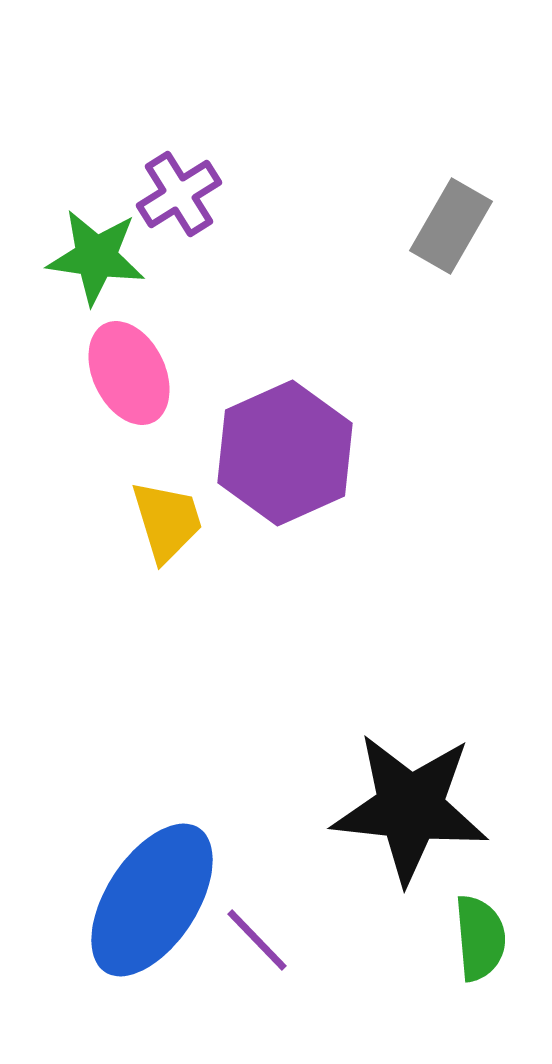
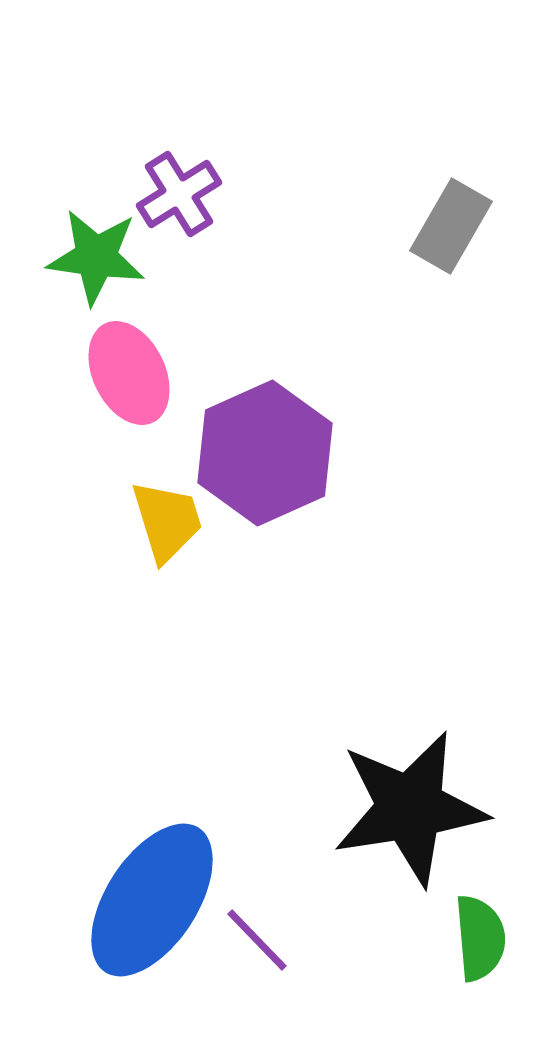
purple hexagon: moved 20 px left
black star: rotated 15 degrees counterclockwise
